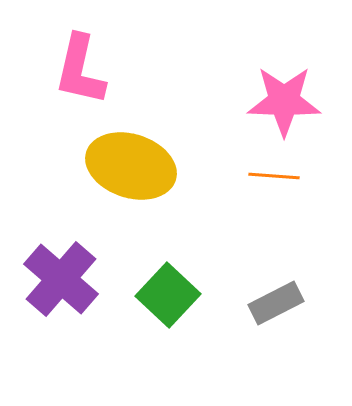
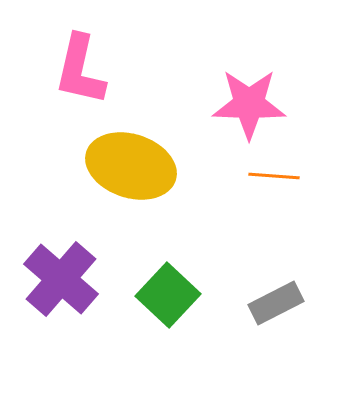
pink star: moved 35 px left, 3 px down
